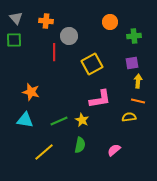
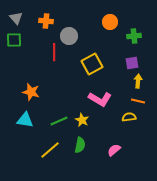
pink L-shape: rotated 40 degrees clockwise
yellow line: moved 6 px right, 2 px up
